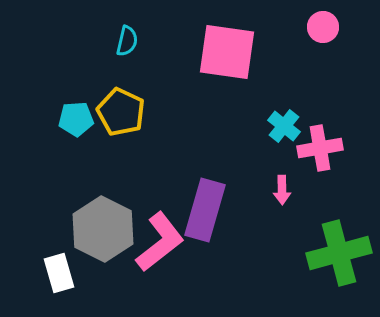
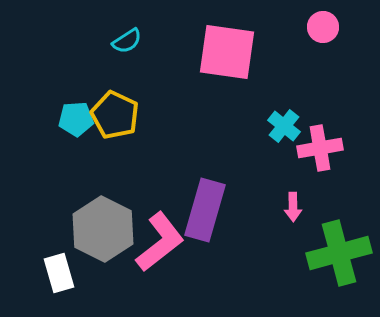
cyan semicircle: rotated 44 degrees clockwise
yellow pentagon: moved 6 px left, 3 px down
pink arrow: moved 11 px right, 17 px down
